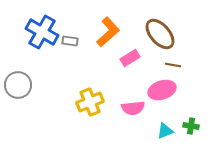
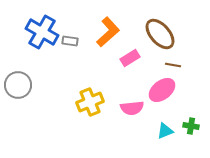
pink ellipse: rotated 20 degrees counterclockwise
pink semicircle: moved 1 px left
